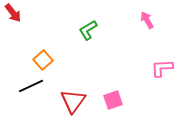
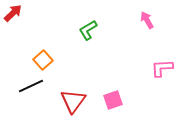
red arrow: rotated 96 degrees counterclockwise
